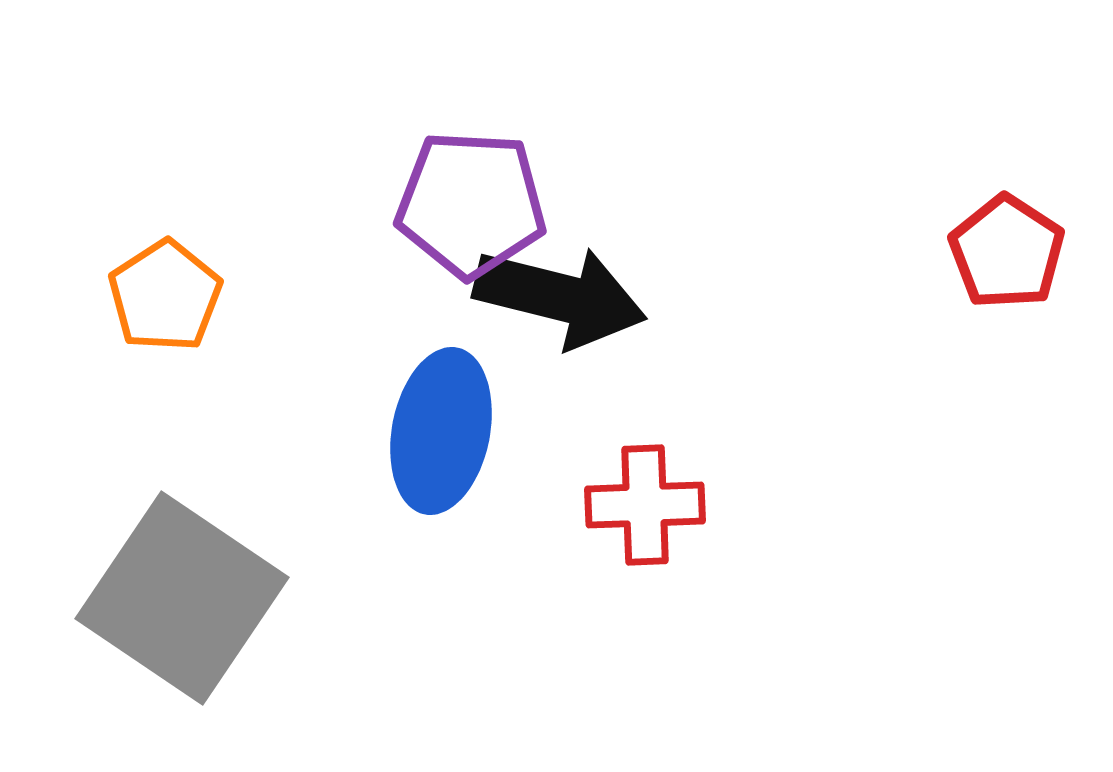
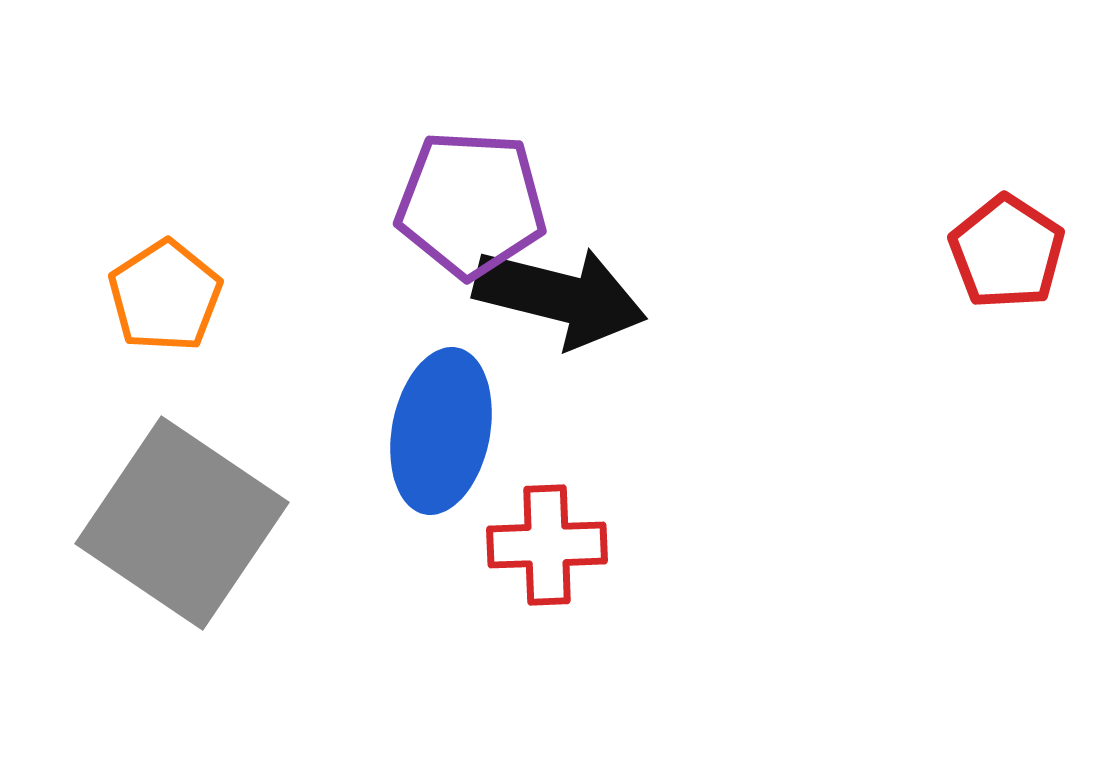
red cross: moved 98 px left, 40 px down
gray square: moved 75 px up
